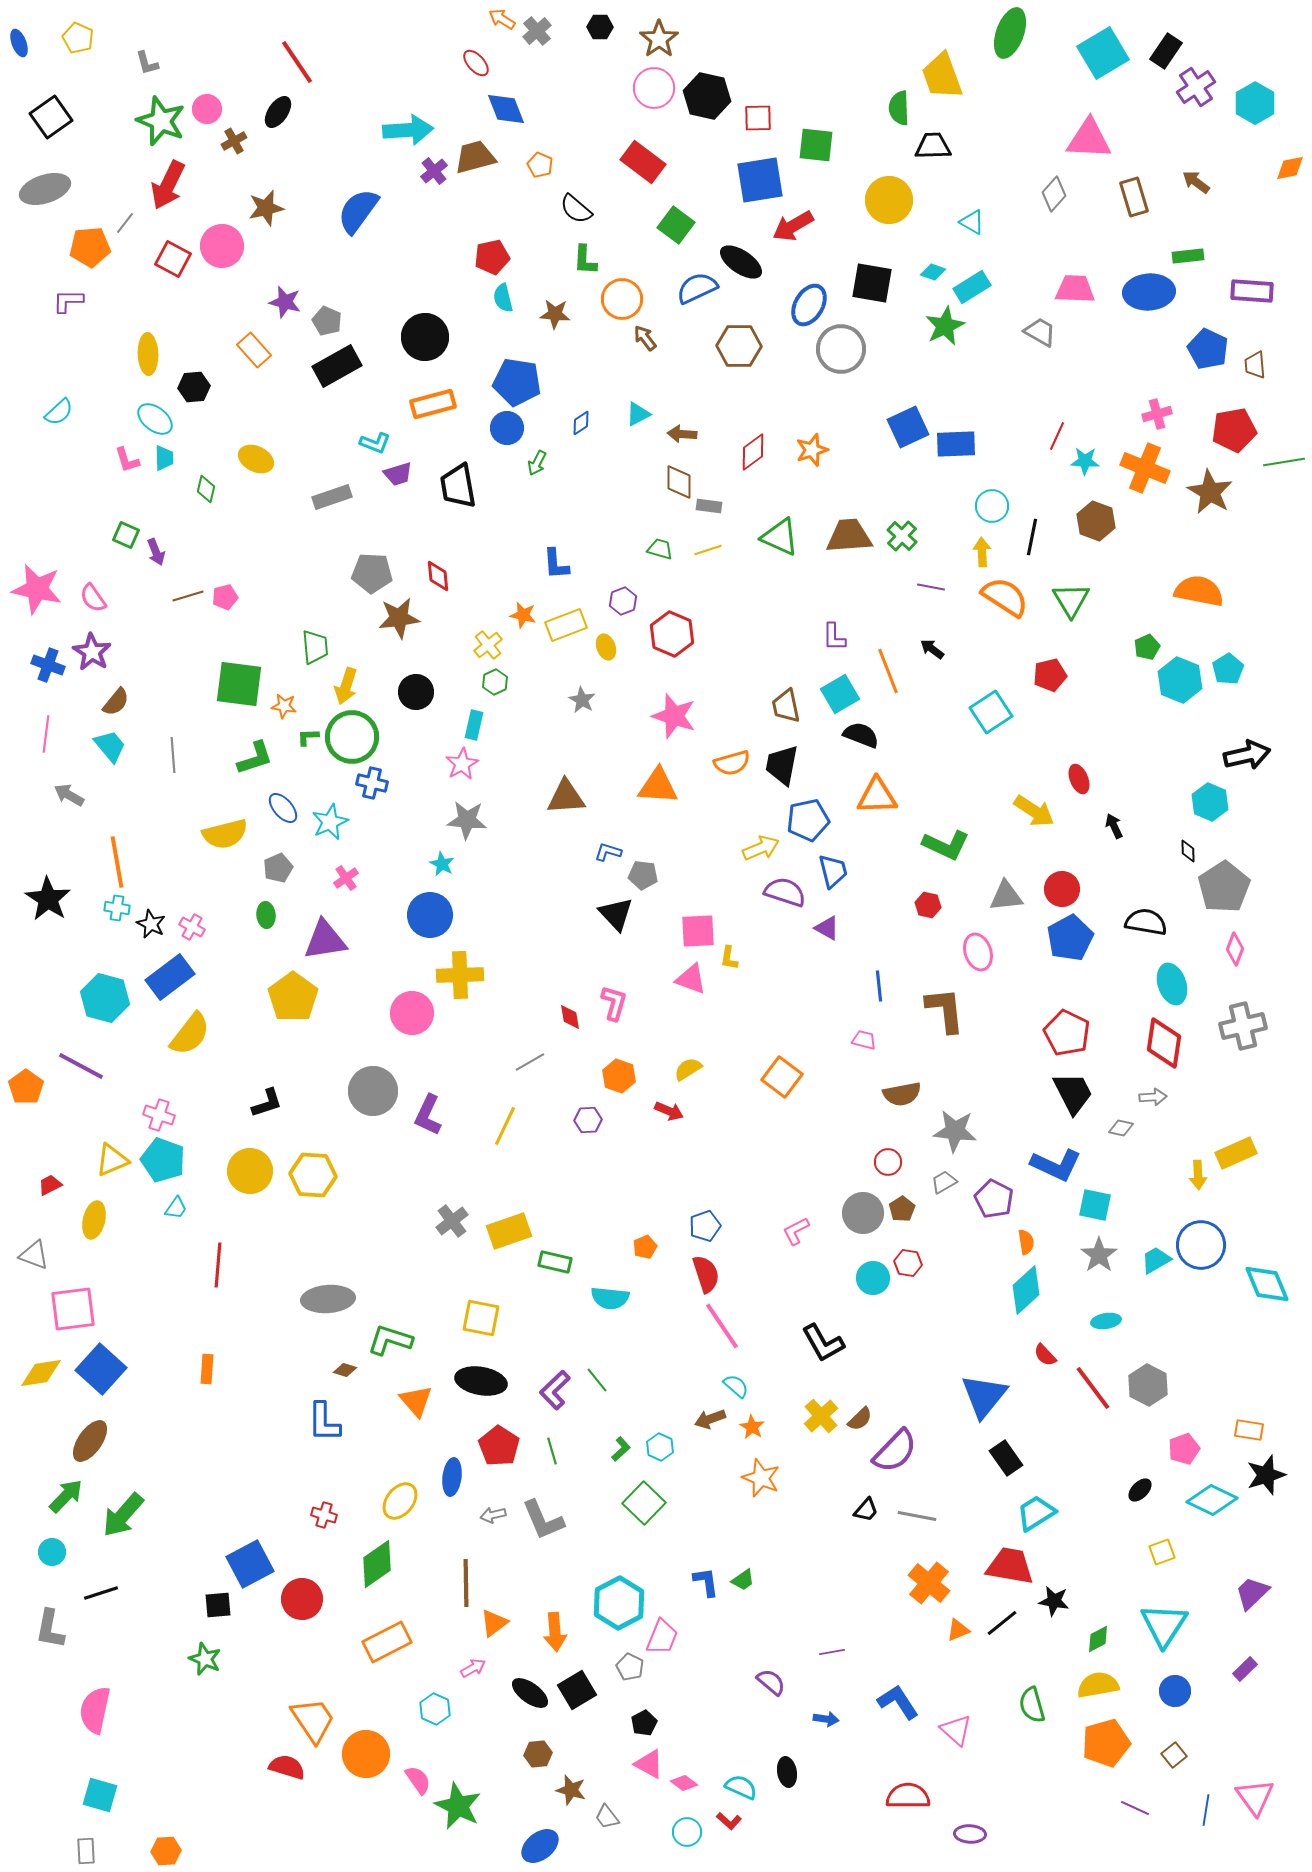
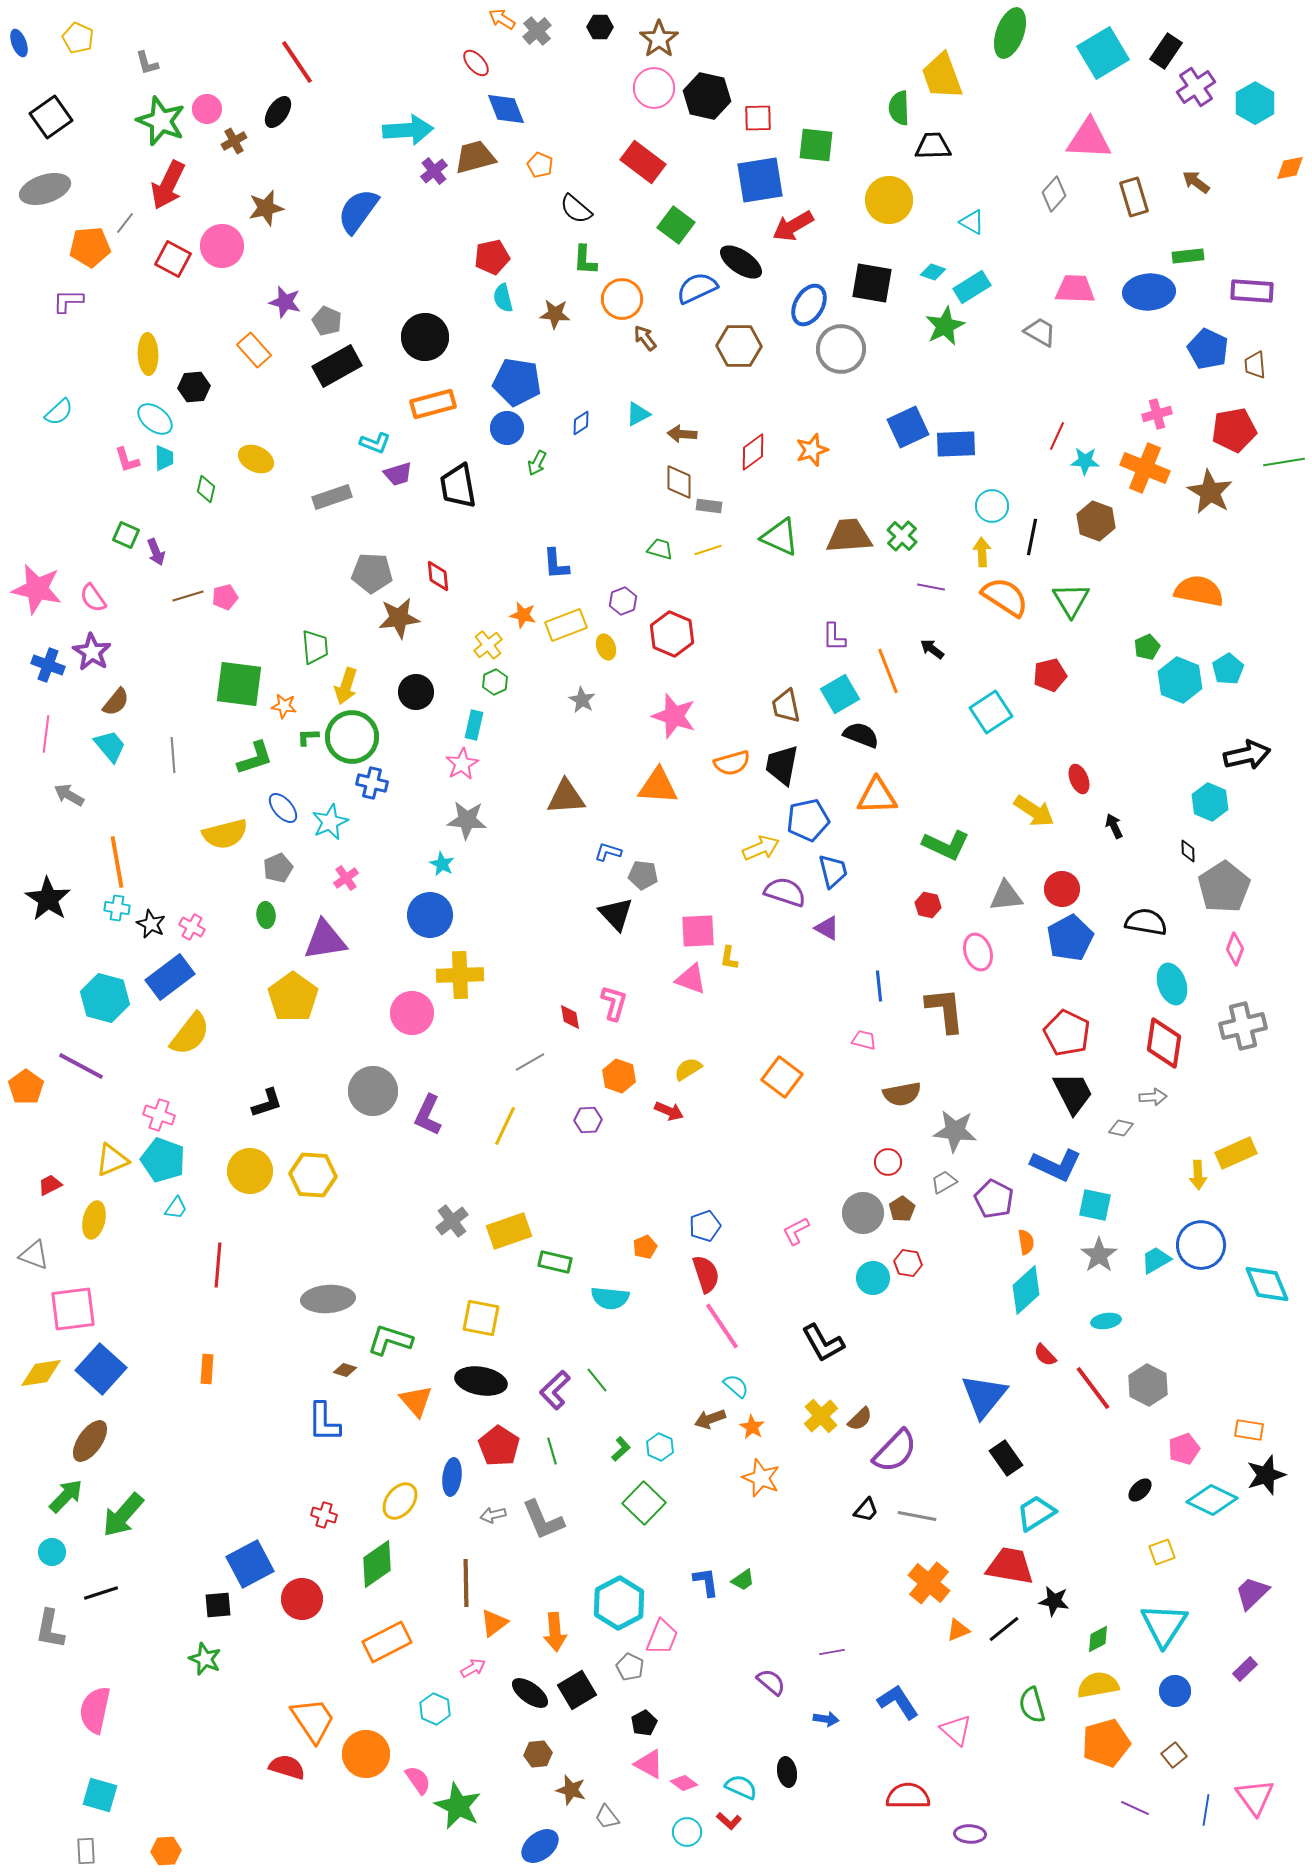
black line at (1002, 1623): moved 2 px right, 6 px down
